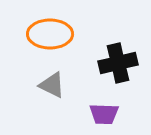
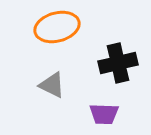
orange ellipse: moved 7 px right, 7 px up; rotated 15 degrees counterclockwise
